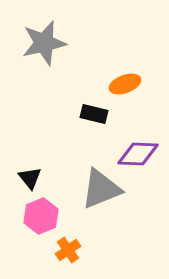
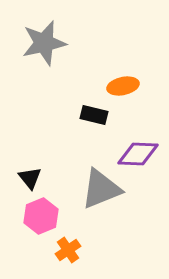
orange ellipse: moved 2 px left, 2 px down; rotated 8 degrees clockwise
black rectangle: moved 1 px down
